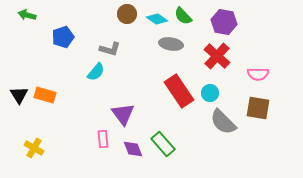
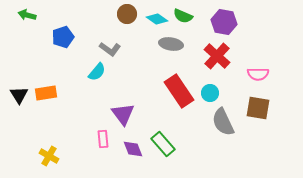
green semicircle: rotated 24 degrees counterclockwise
gray L-shape: rotated 20 degrees clockwise
cyan semicircle: moved 1 px right
orange rectangle: moved 1 px right, 2 px up; rotated 25 degrees counterclockwise
gray semicircle: rotated 20 degrees clockwise
yellow cross: moved 15 px right, 8 px down
